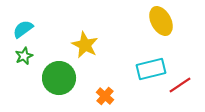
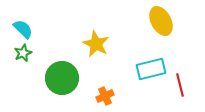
cyan semicircle: rotated 80 degrees clockwise
yellow star: moved 11 px right, 1 px up
green star: moved 1 px left, 3 px up
green circle: moved 3 px right
red line: rotated 70 degrees counterclockwise
orange cross: rotated 24 degrees clockwise
